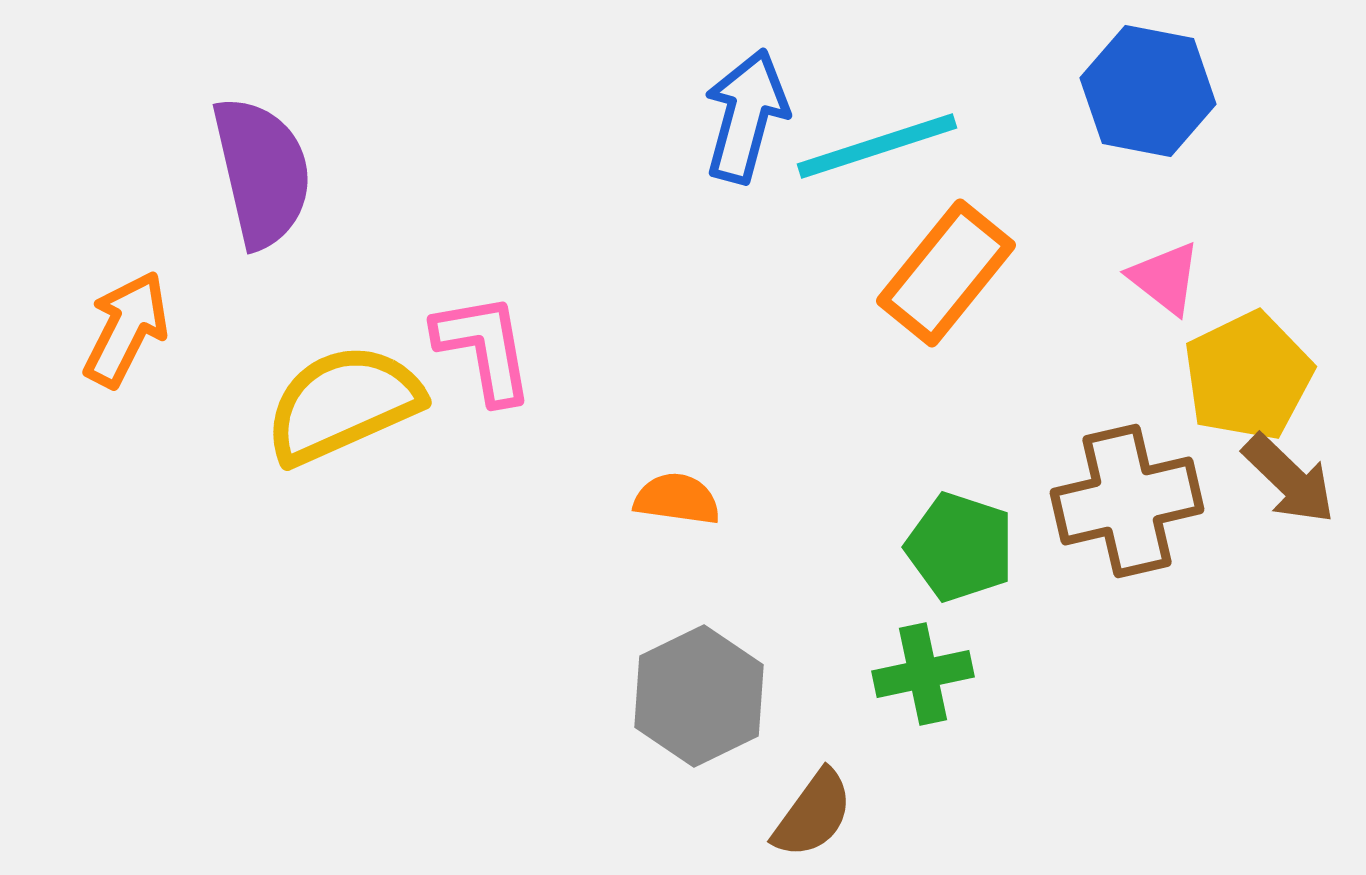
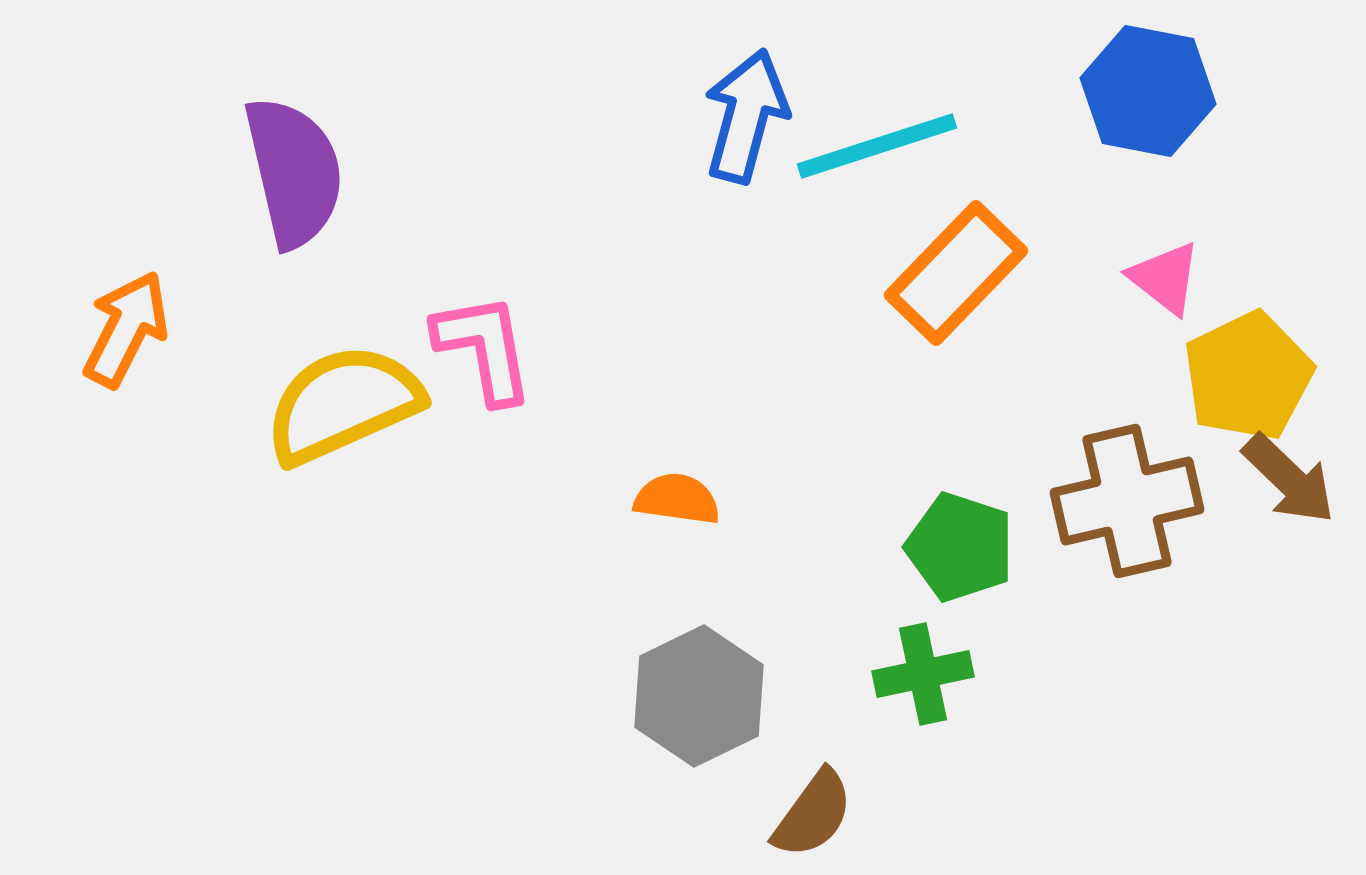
purple semicircle: moved 32 px right
orange rectangle: moved 10 px right; rotated 5 degrees clockwise
